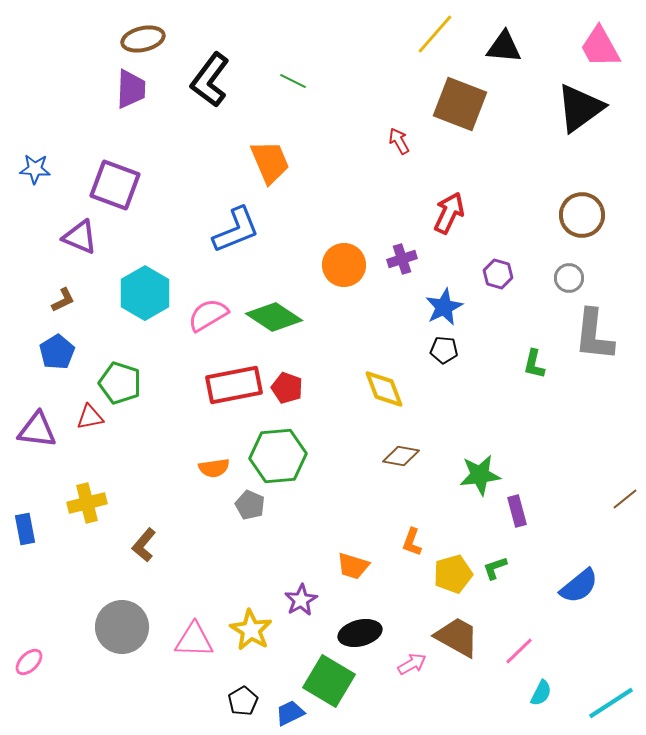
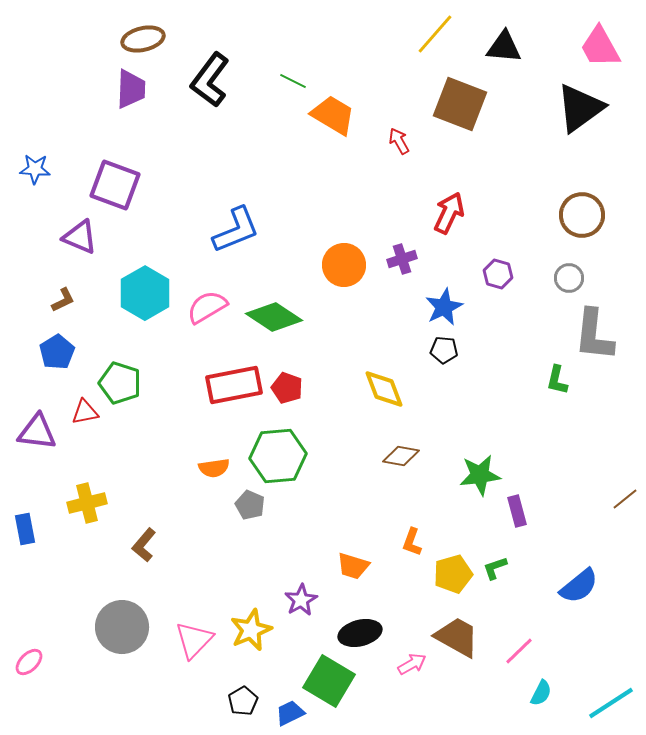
orange trapezoid at (270, 162): moved 63 px right, 47 px up; rotated 36 degrees counterclockwise
pink semicircle at (208, 315): moved 1 px left, 8 px up
green L-shape at (534, 364): moved 23 px right, 16 px down
red triangle at (90, 417): moved 5 px left, 5 px up
purple triangle at (37, 430): moved 2 px down
yellow star at (251, 630): rotated 18 degrees clockwise
pink triangle at (194, 640): rotated 48 degrees counterclockwise
